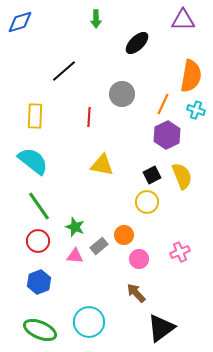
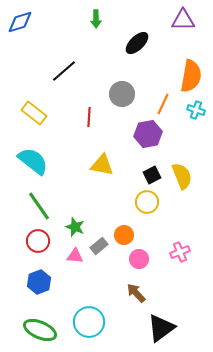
yellow rectangle: moved 1 px left, 3 px up; rotated 55 degrees counterclockwise
purple hexagon: moved 19 px left, 1 px up; rotated 16 degrees clockwise
